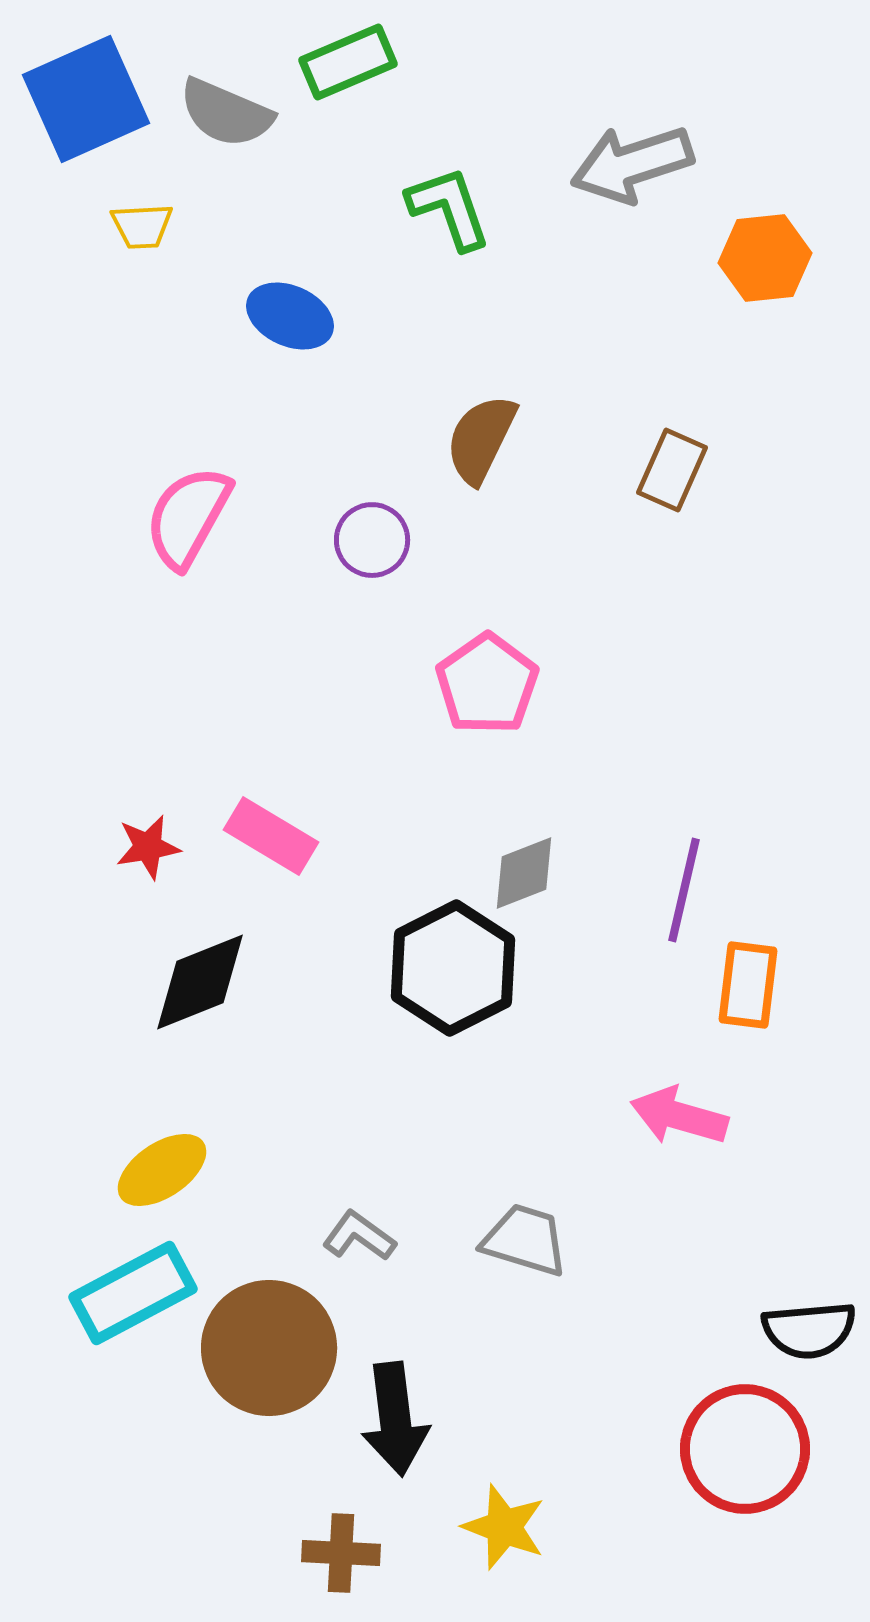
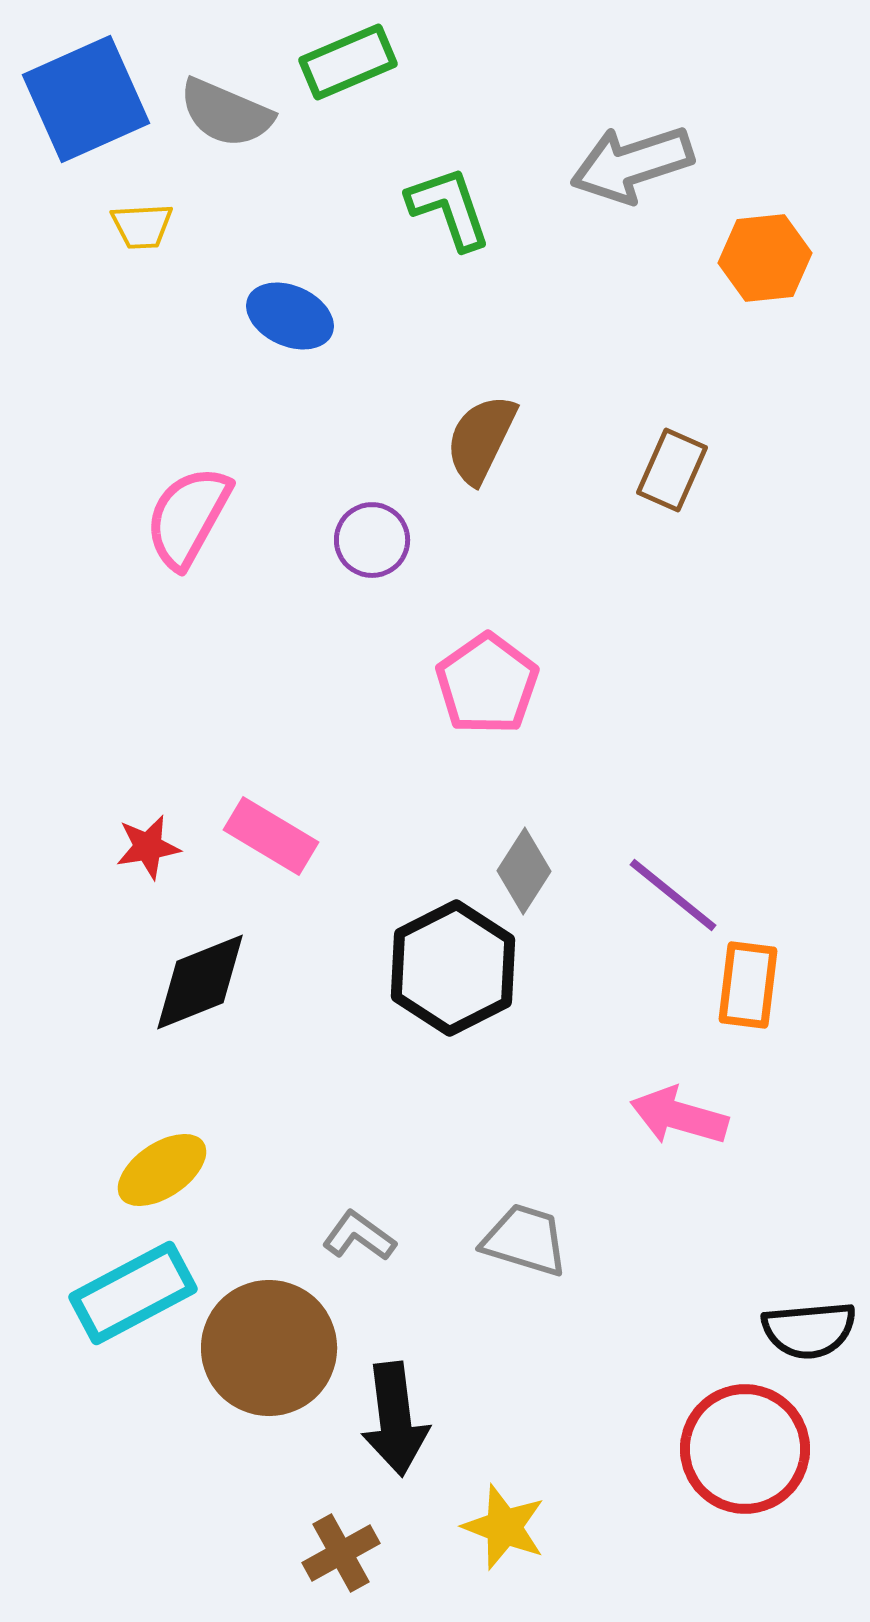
gray diamond: moved 2 px up; rotated 36 degrees counterclockwise
purple line: moved 11 px left, 5 px down; rotated 64 degrees counterclockwise
brown cross: rotated 32 degrees counterclockwise
